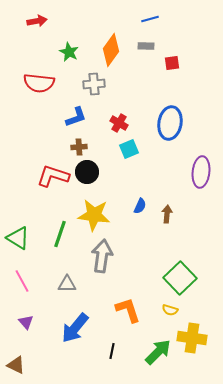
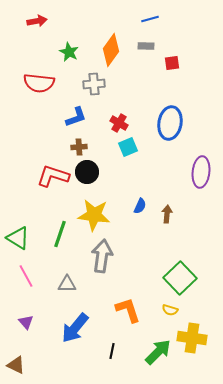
cyan square: moved 1 px left, 2 px up
pink line: moved 4 px right, 5 px up
